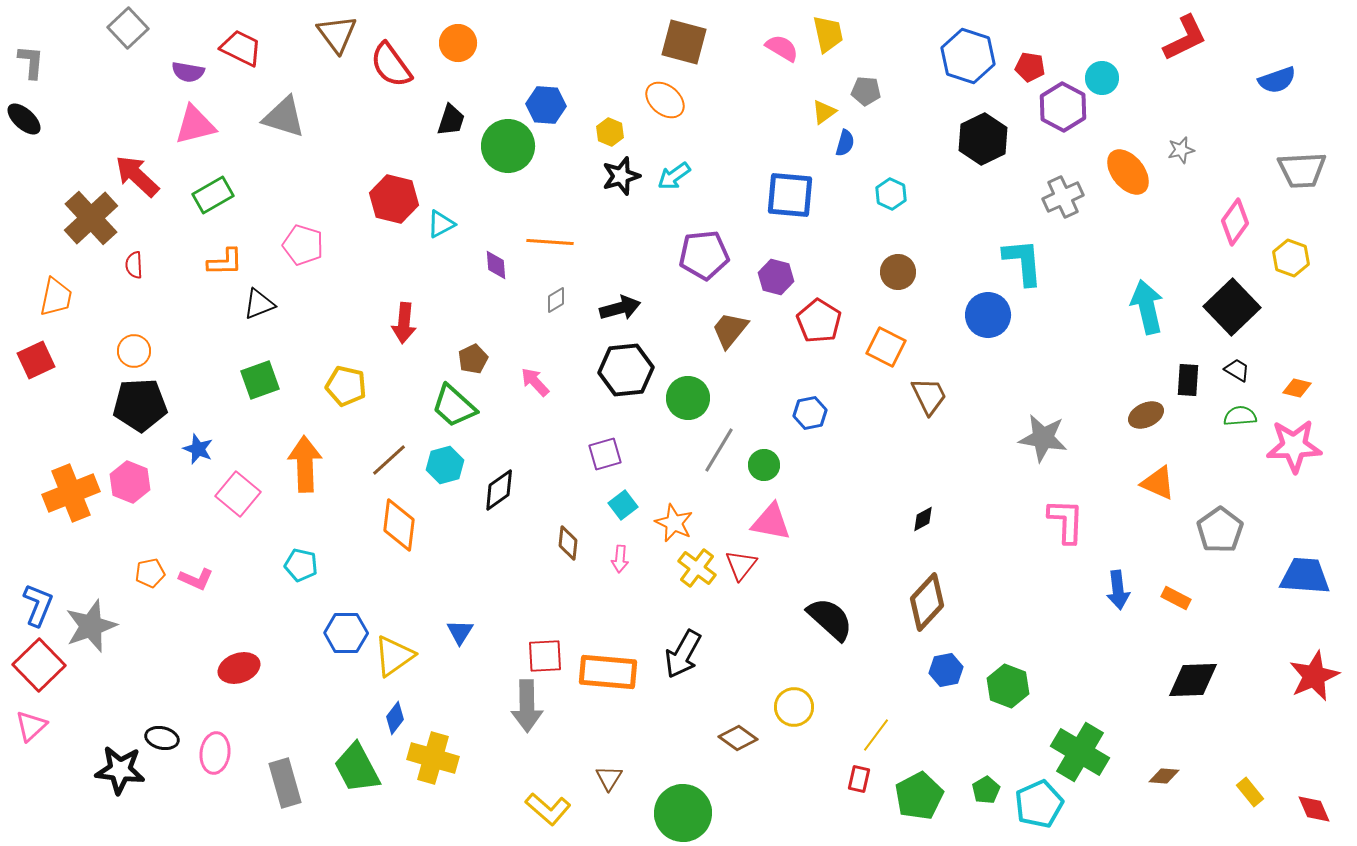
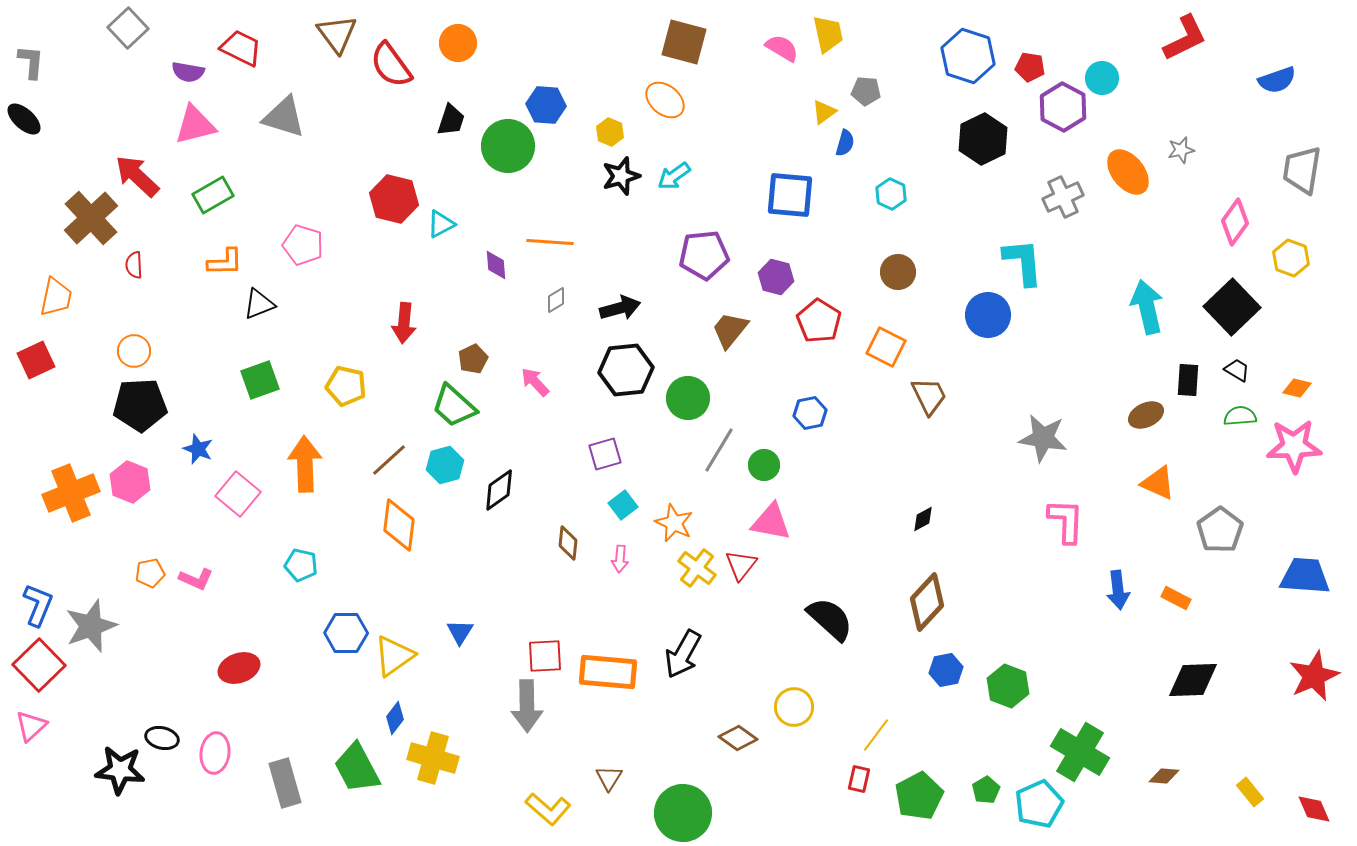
gray trapezoid at (1302, 170): rotated 102 degrees clockwise
